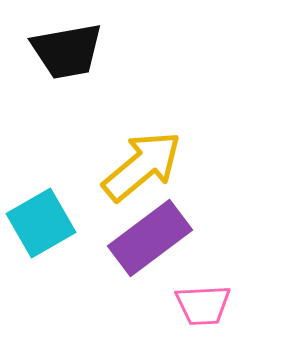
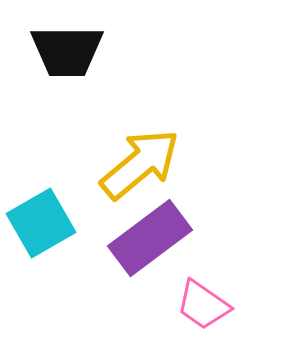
black trapezoid: rotated 10 degrees clockwise
yellow arrow: moved 2 px left, 2 px up
pink trapezoid: rotated 38 degrees clockwise
